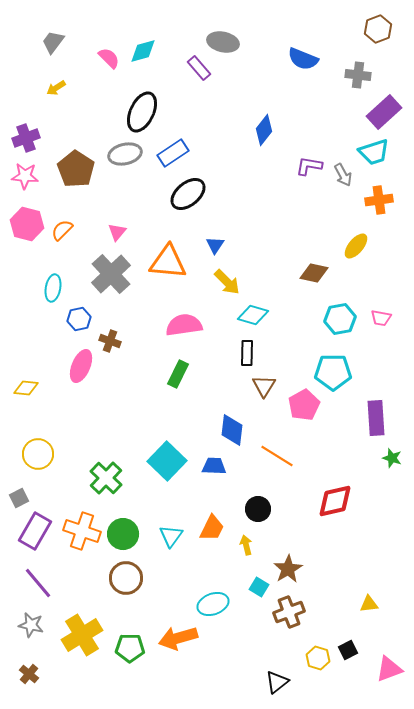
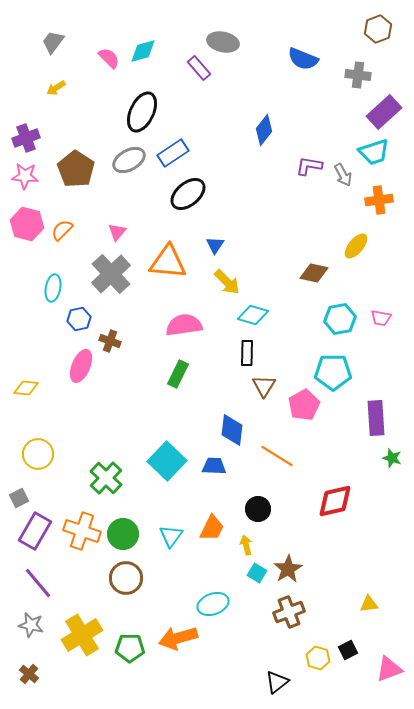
gray ellipse at (125, 154): moved 4 px right, 6 px down; rotated 16 degrees counterclockwise
cyan square at (259, 587): moved 2 px left, 14 px up
